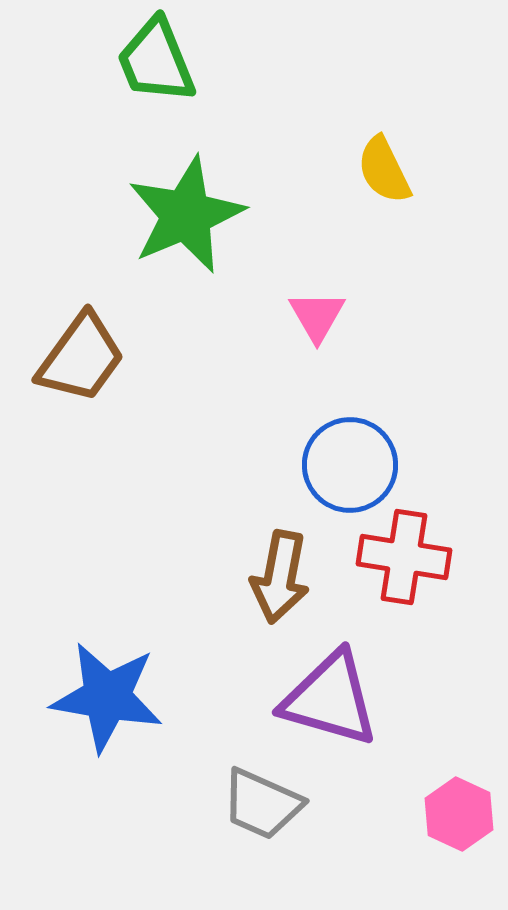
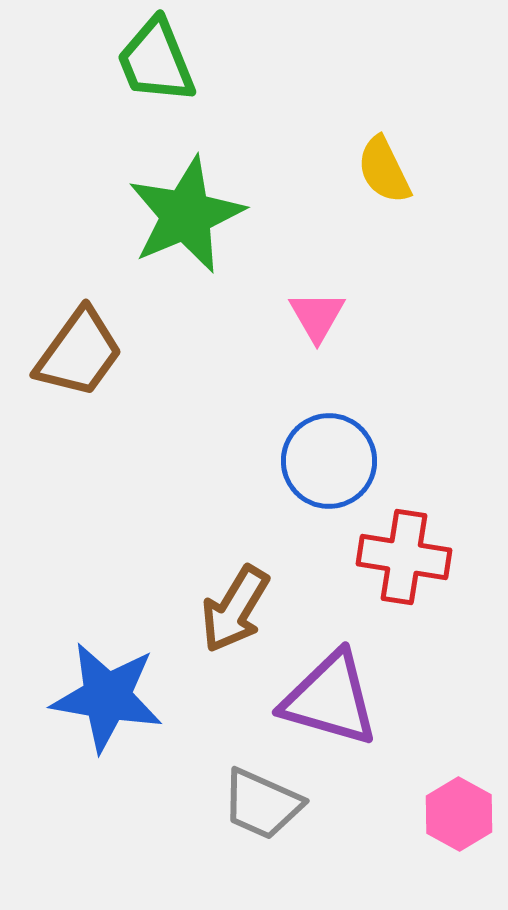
brown trapezoid: moved 2 px left, 5 px up
blue circle: moved 21 px left, 4 px up
brown arrow: moved 45 px left, 32 px down; rotated 20 degrees clockwise
pink hexagon: rotated 4 degrees clockwise
